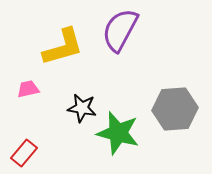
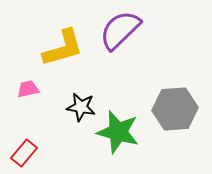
purple semicircle: rotated 18 degrees clockwise
yellow L-shape: moved 1 px down
black star: moved 1 px left, 1 px up
green star: moved 1 px up
